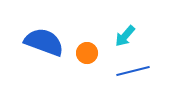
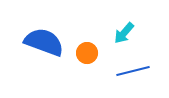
cyan arrow: moved 1 px left, 3 px up
